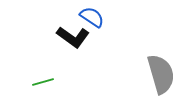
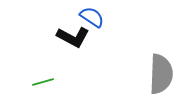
black L-shape: rotated 8 degrees counterclockwise
gray semicircle: rotated 18 degrees clockwise
